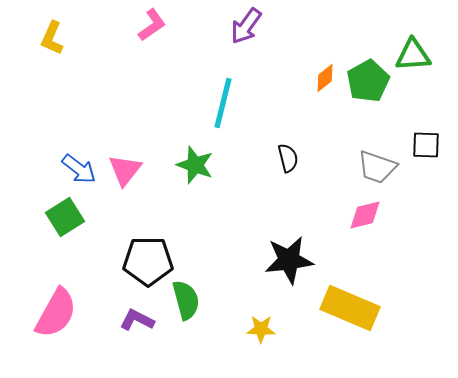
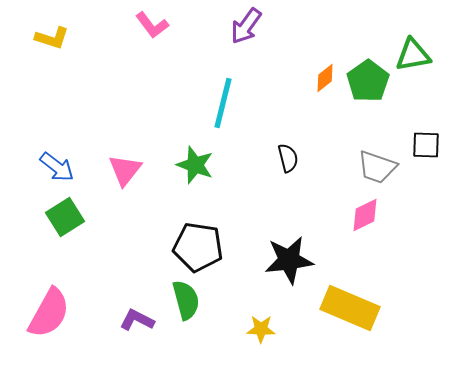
pink L-shape: rotated 88 degrees clockwise
yellow L-shape: rotated 96 degrees counterclockwise
green triangle: rotated 6 degrees counterclockwise
green pentagon: rotated 6 degrees counterclockwise
blue arrow: moved 22 px left, 2 px up
pink diamond: rotated 12 degrees counterclockwise
black pentagon: moved 50 px right, 14 px up; rotated 9 degrees clockwise
pink semicircle: moved 7 px left
